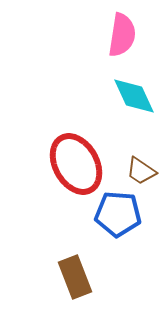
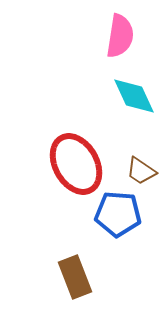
pink semicircle: moved 2 px left, 1 px down
